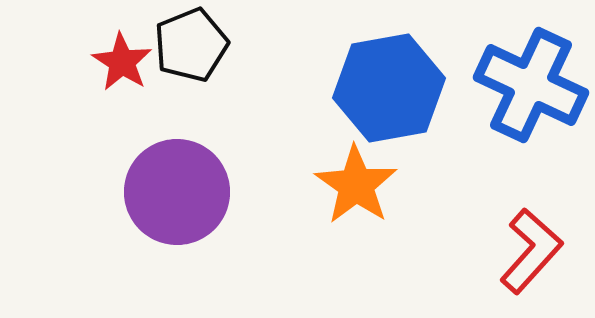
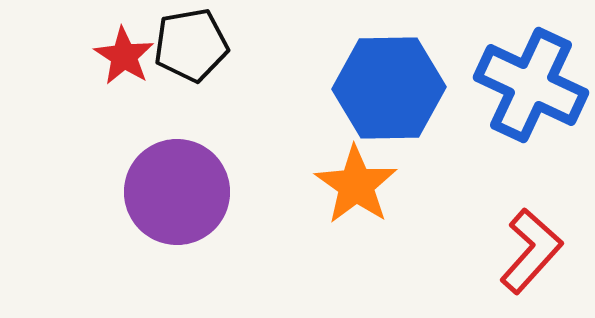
black pentagon: rotated 12 degrees clockwise
red star: moved 2 px right, 6 px up
blue hexagon: rotated 9 degrees clockwise
